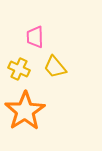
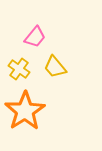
pink trapezoid: rotated 140 degrees counterclockwise
yellow cross: rotated 10 degrees clockwise
